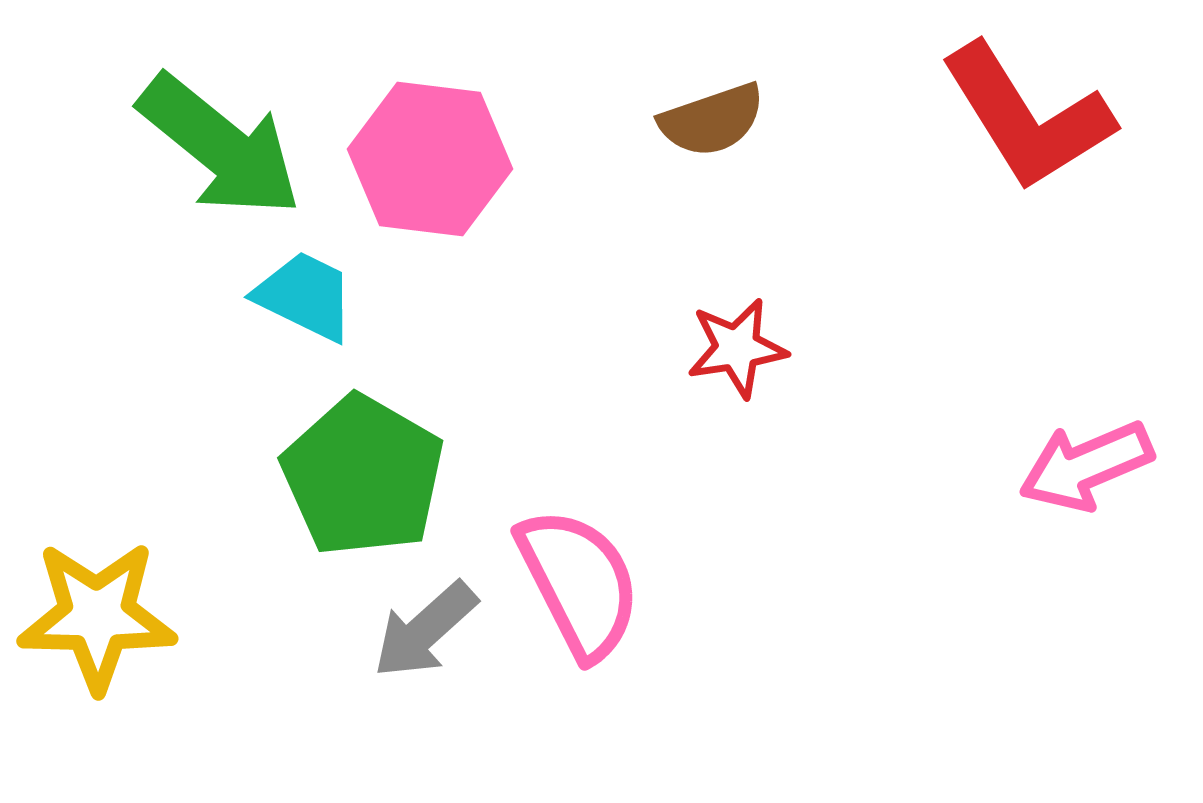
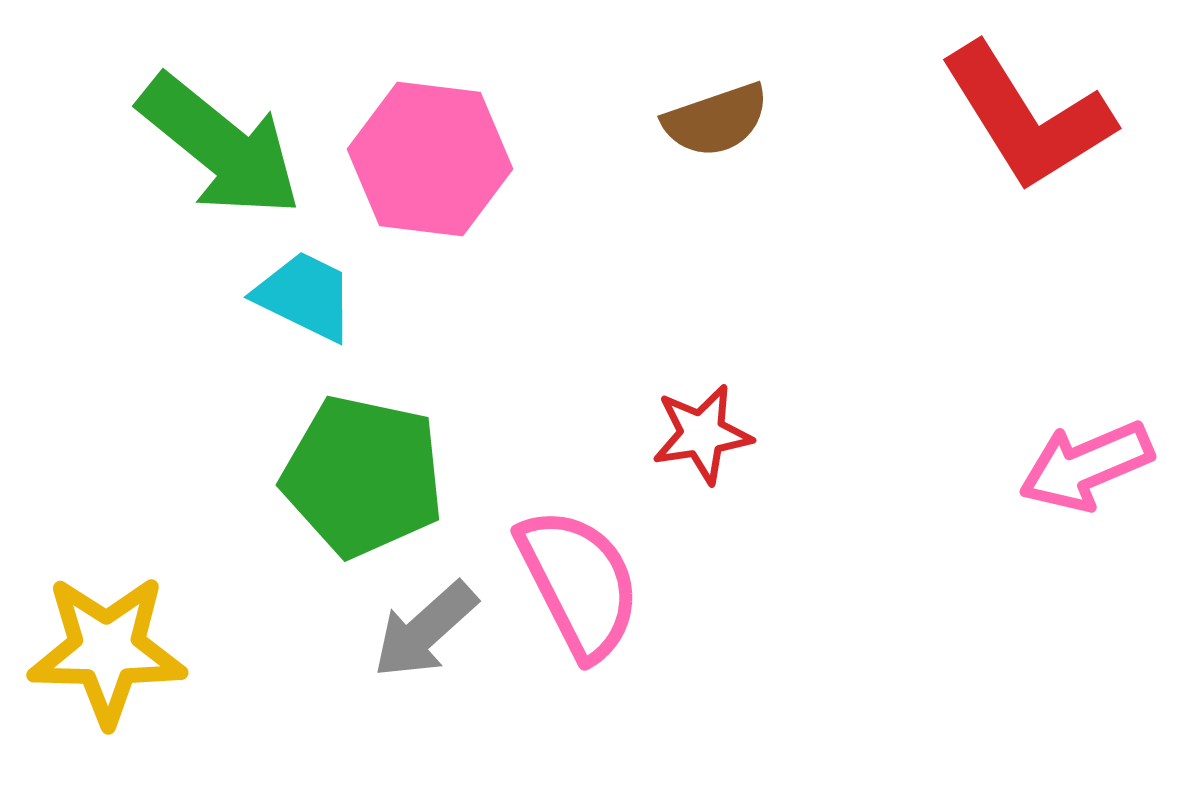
brown semicircle: moved 4 px right
red star: moved 35 px left, 86 px down
green pentagon: rotated 18 degrees counterclockwise
yellow star: moved 10 px right, 34 px down
